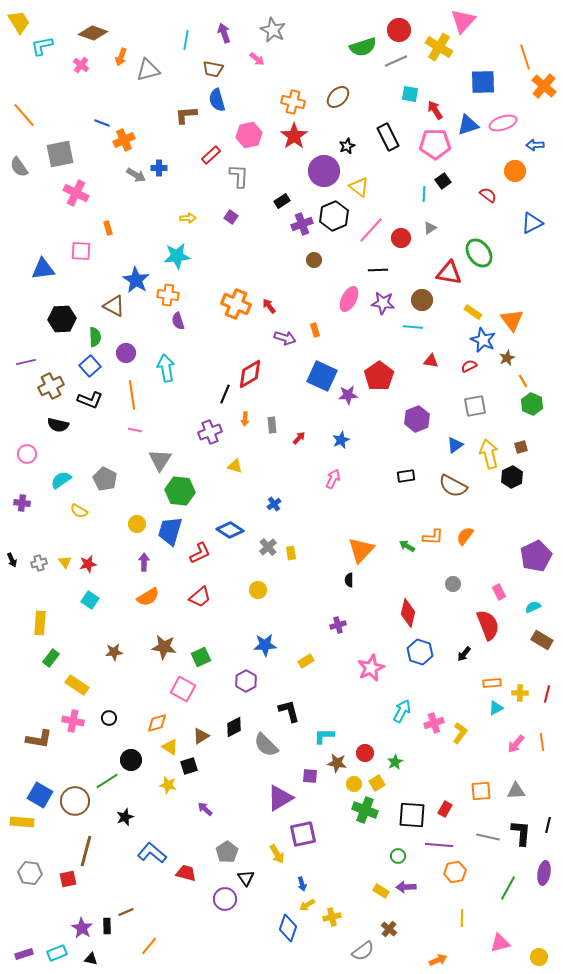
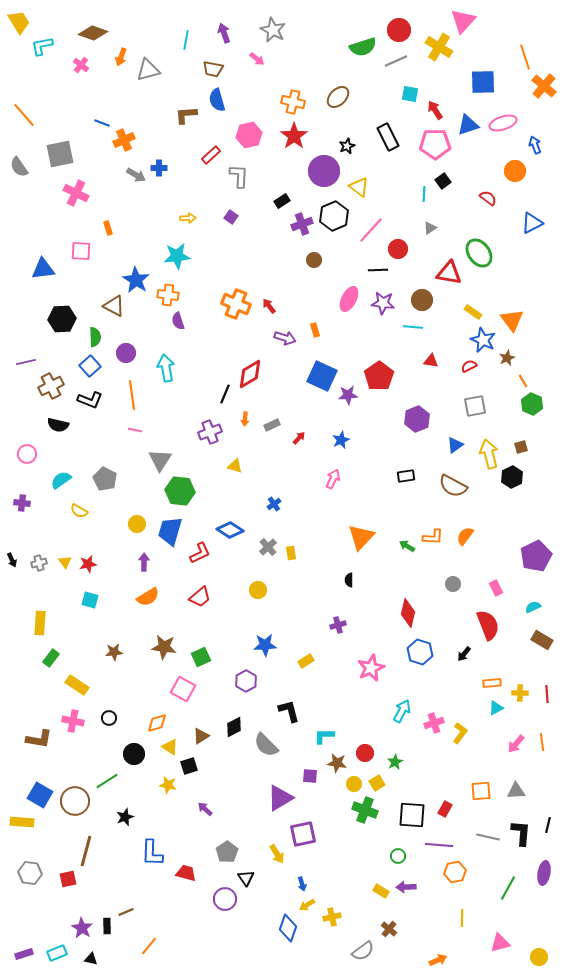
blue arrow at (535, 145): rotated 72 degrees clockwise
red semicircle at (488, 195): moved 3 px down
red circle at (401, 238): moved 3 px left, 11 px down
gray rectangle at (272, 425): rotated 70 degrees clockwise
orange triangle at (361, 550): moved 13 px up
pink rectangle at (499, 592): moved 3 px left, 4 px up
cyan square at (90, 600): rotated 18 degrees counterclockwise
red line at (547, 694): rotated 18 degrees counterclockwise
black circle at (131, 760): moved 3 px right, 6 px up
blue L-shape at (152, 853): rotated 128 degrees counterclockwise
